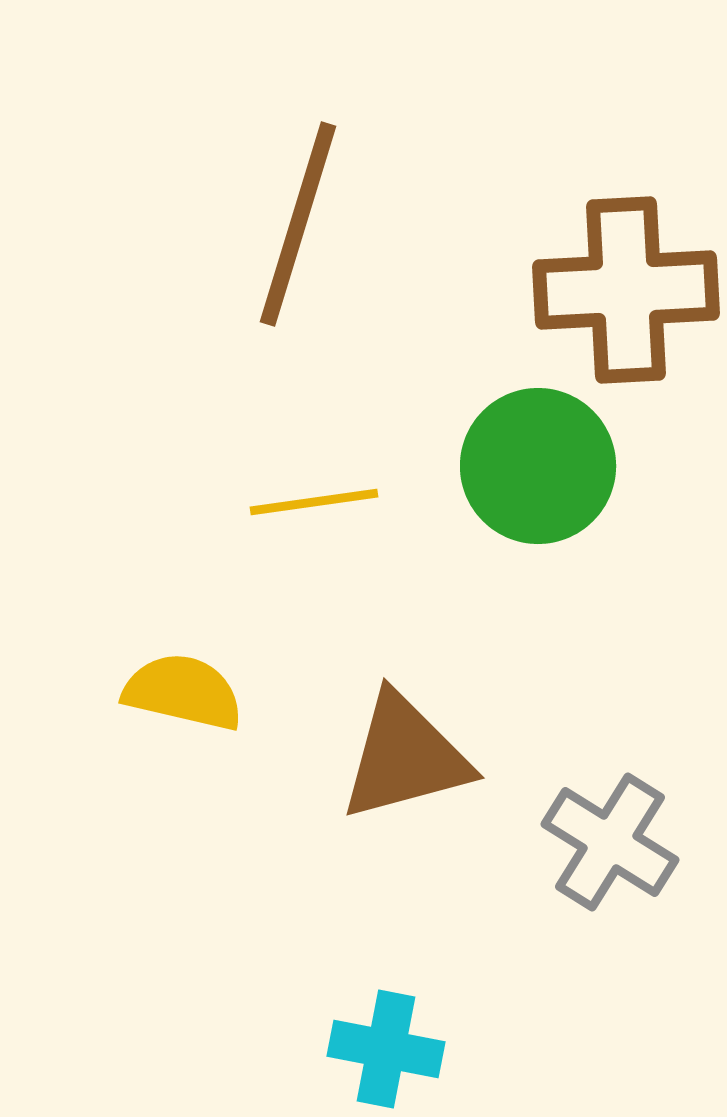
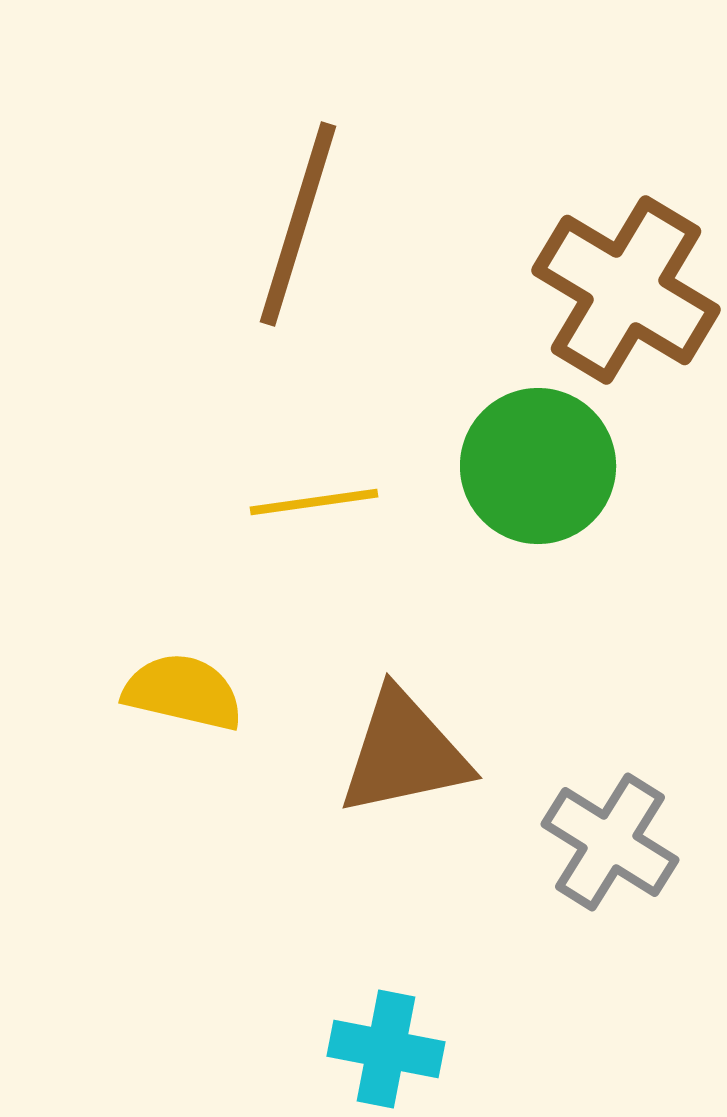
brown cross: rotated 34 degrees clockwise
brown triangle: moved 1 px left, 4 px up; rotated 3 degrees clockwise
